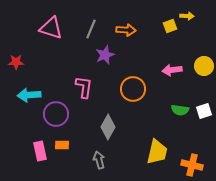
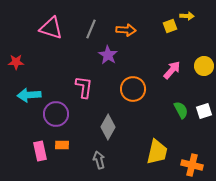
purple star: moved 3 px right; rotated 18 degrees counterclockwise
pink arrow: rotated 138 degrees clockwise
green semicircle: moved 1 px right; rotated 126 degrees counterclockwise
